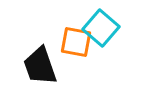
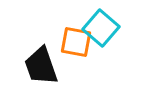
black trapezoid: moved 1 px right
